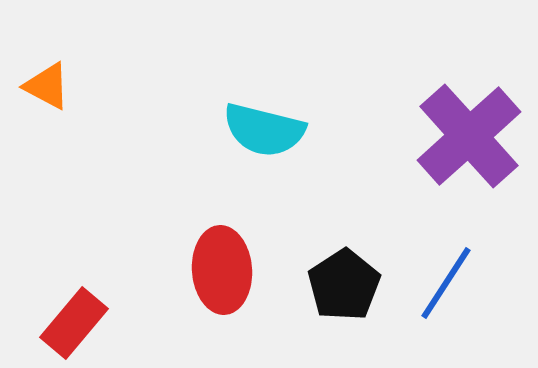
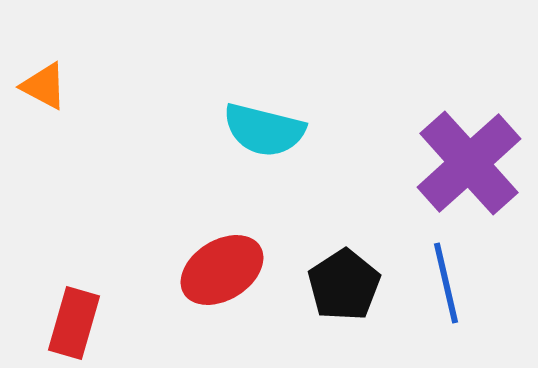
orange triangle: moved 3 px left
purple cross: moved 27 px down
red ellipse: rotated 62 degrees clockwise
blue line: rotated 46 degrees counterclockwise
red rectangle: rotated 24 degrees counterclockwise
